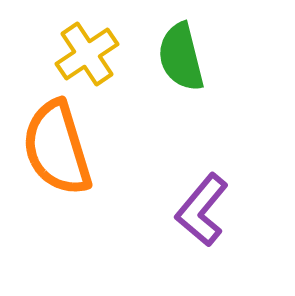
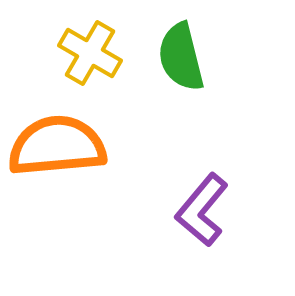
yellow cross: moved 3 px right, 1 px up; rotated 26 degrees counterclockwise
orange semicircle: moved 2 px up; rotated 102 degrees clockwise
